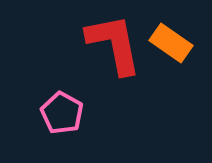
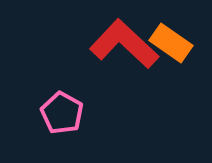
red L-shape: moved 10 px right; rotated 36 degrees counterclockwise
